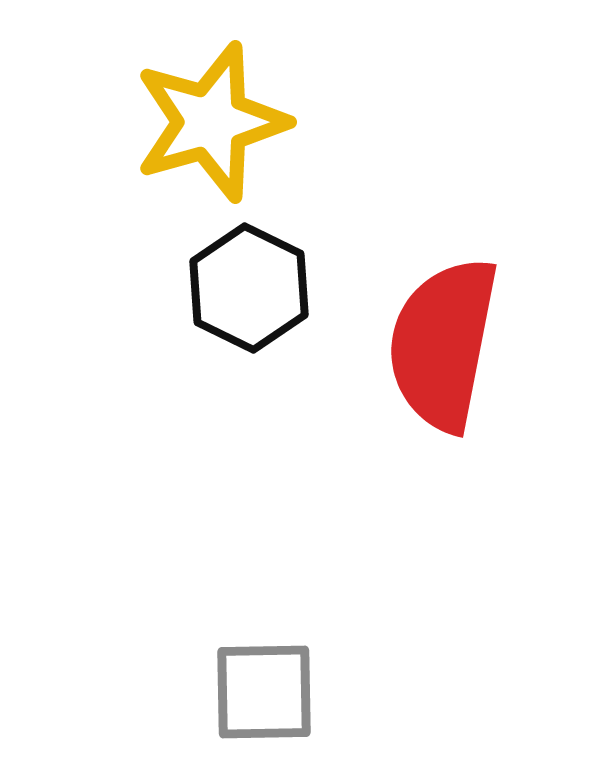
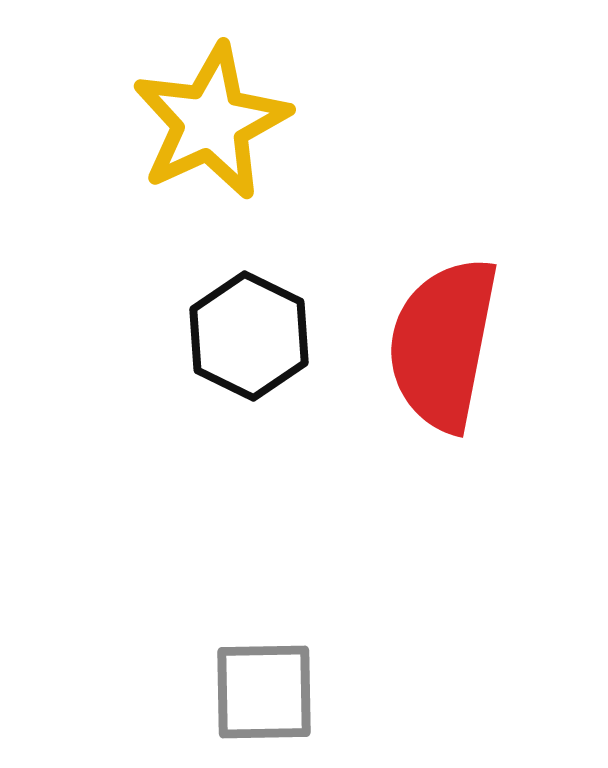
yellow star: rotated 9 degrees counterclockwise
black hexagon: moved 48 px down
